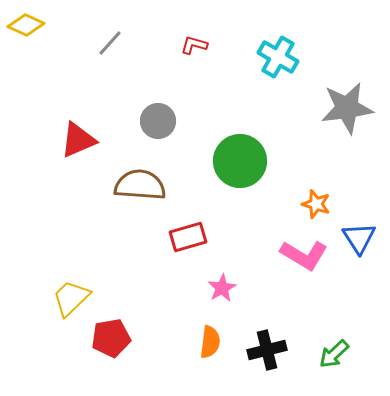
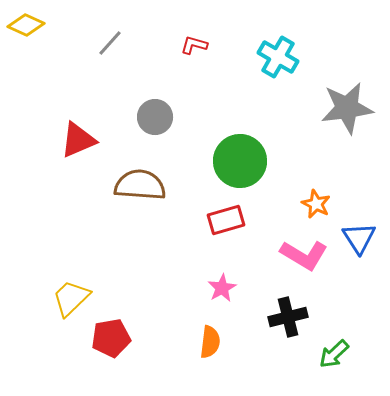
gray circle: moved 3 px left, 4 px up
orange star: rotated 8 degrees clockwise
red rectangle: moved 38 px right, 17 px up
black cross: moved 21 px right, 33 px up
